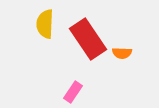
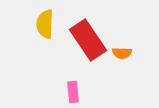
red rectangle: moved 1 px down
pink rectangle: rotated 40 degrees counterclockwise
